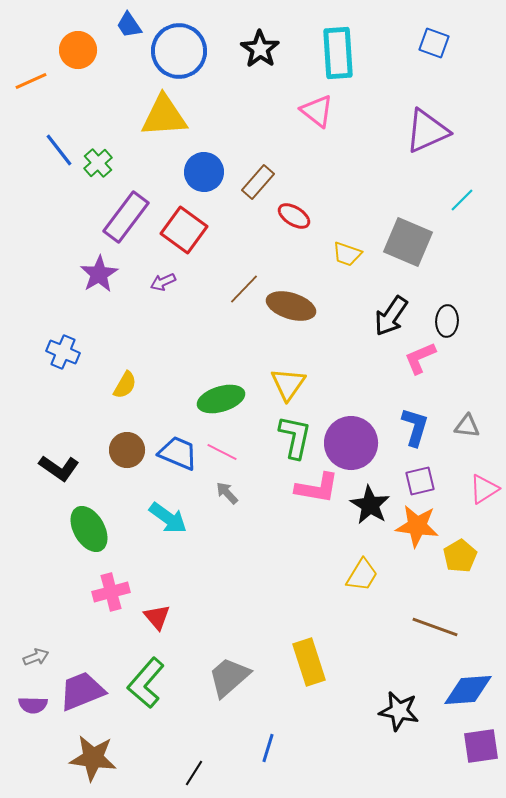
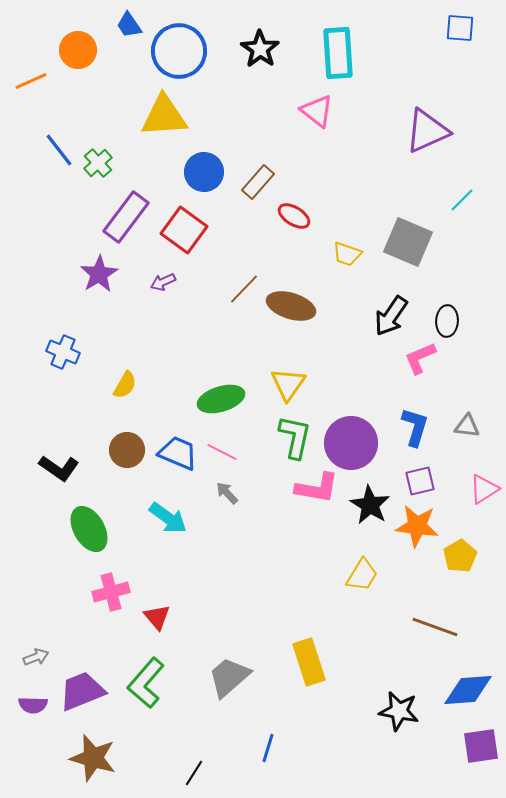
blue square at (434, 43): moved 26 px right, 15 px up; rotated 16 degrees counterclockwise
brown star at (93, 758): rotated 9 degrees clockwise
